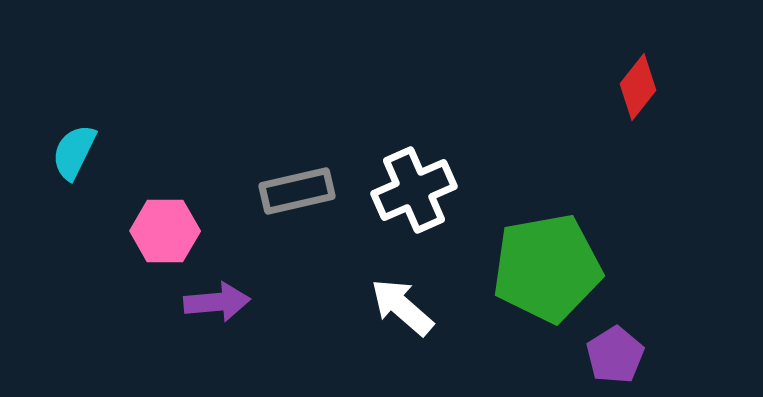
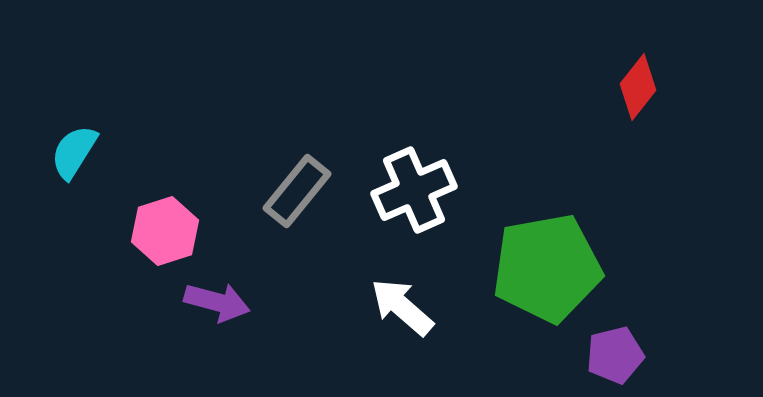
cyan semicircle: rotated 6 degrees clockwise
gray rectangle: rotated 38 degrees counterclockwise
pink hexagon: rotated 18 degrees counterclockwise
purple arrow: rotated 20 degrees clockwise
purple pentagon: rotated 18 degrees clockwise
